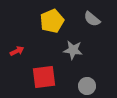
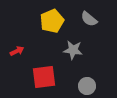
gray semicircle: moved 3 px left
